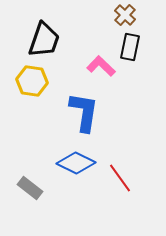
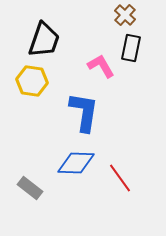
black rectangle: moved 1 px right, 1 px down
pink L-shape: rotated 16 degrees clockwise
blue diamond: rotated 24 degrees counterclockwise
